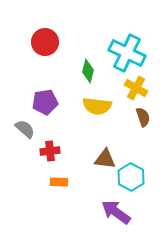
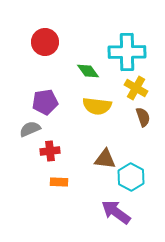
cyan cross: moved 1 px up; rotated 27 degrees counterclockwise
green diamond: rotated 50 degrees counterclockwise
gray semicircle: moved 5 px right; rotated 65 degrees counterclockwise
